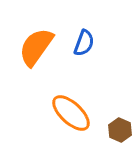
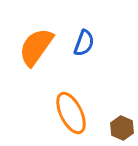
orange ellipse: rotated 21 degrees clockwise
brown hexagon: moved 2 px right, 2 px up
